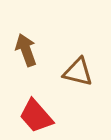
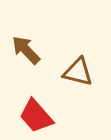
brown arrow: rotated 24 degrees counterclockwise
